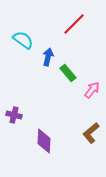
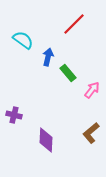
purple diamond: moved 2 px right, 1 px up
